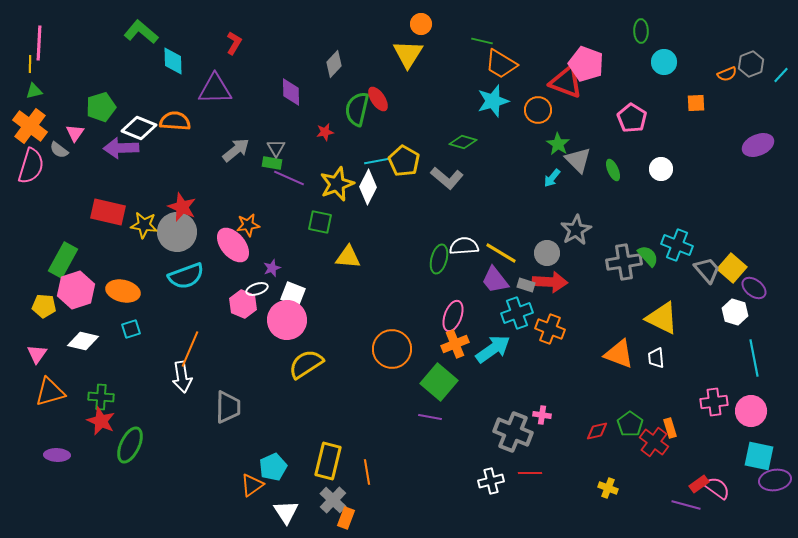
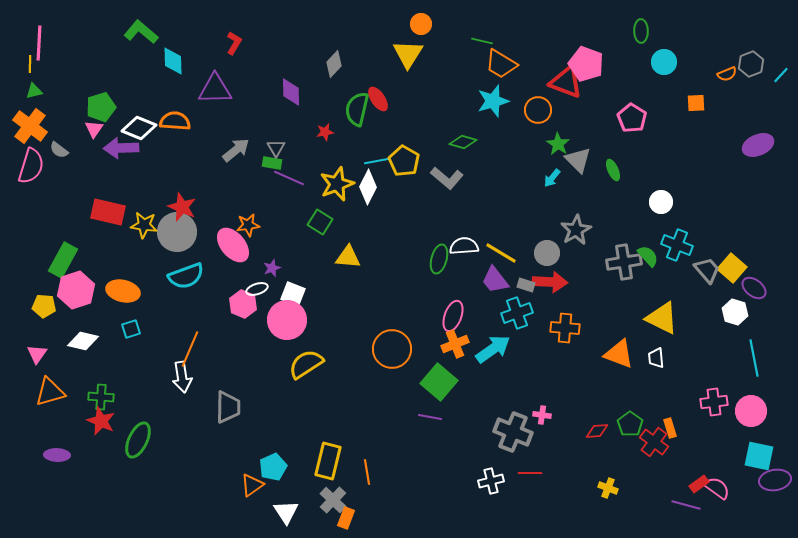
pink triangle at (75, 133): moved 19 px right, 4 px up
white circle at (661, 169): moved 33 px down
green square at (320, 222): rotated 20 degrees clockwise
orange cross at (550, 329): moved 15 px right, 1 px up; rotated 16 degrees counterclockwise
red diamond at (597, 431): rotated 10 degrees clockwise
green ellipse at (130, 445): moved 8 px right, 5 px up
